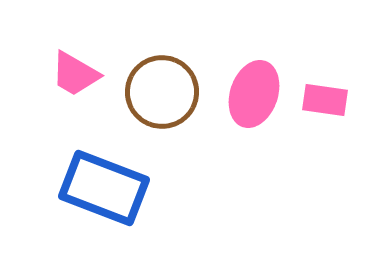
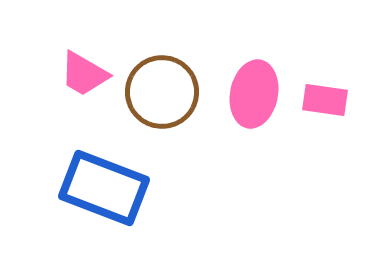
pink trapezoid: moved 9 px right
pink ellipse: rotated 8 degrees counterclockwise
